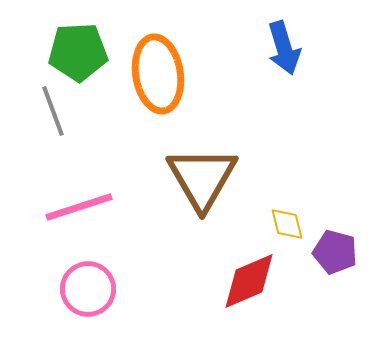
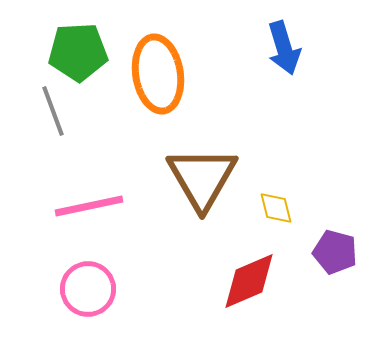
pink line: moved 10 px right, 1 px up; rotated 6 degrees clockwise
yellow diamond: moved 11 px left, 16 px up
